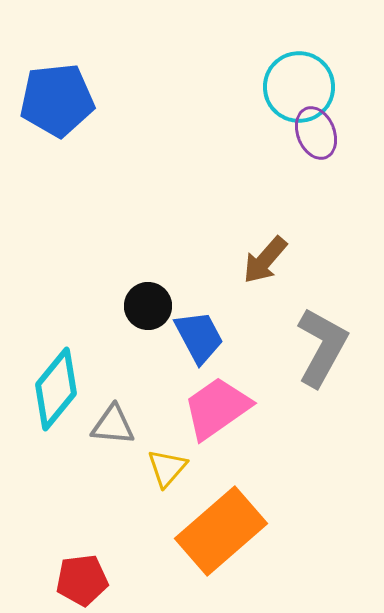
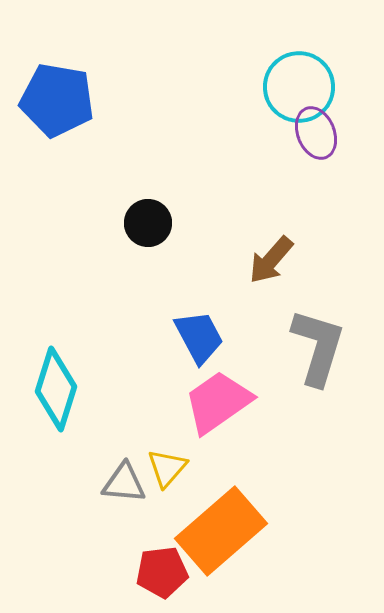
blue pentagon: rotated 16 degrees clockwise
brown arrow: moved 6 px right
black circle: moved 83 px up
gray L-shape: moved 4 px left; rotated 12 degrees counterclockwise
cyan diamond: rotated 22 degrees counterclockwise
pink trapezoid: moved 1 px right, 6 px up
gray triangle: moved 11 px right, 58 px down
red pentagon: moved 80 px right, 8 px up
